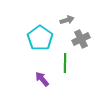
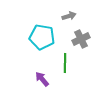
gray arrow: moved 2 px right, 4 px up
cyan pentagon: moved 2 px right, 1 px up; rotated 25 degrees counterclockwise
